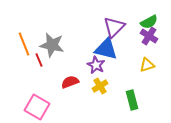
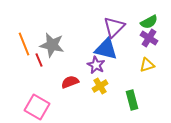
purple cross: moved 2 px down
